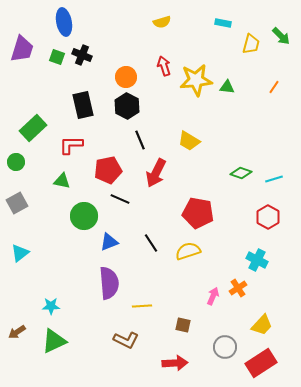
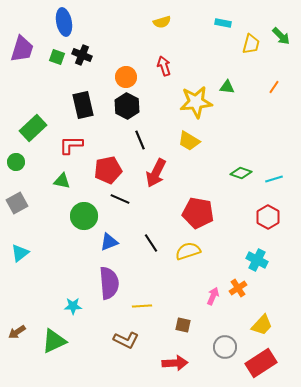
yellow star at (196, 80): moved 22 px down
cyan star at (51, 306): moved 22 px right
